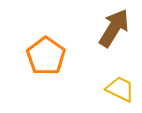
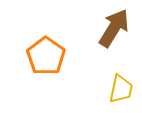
yellow trapezoid: moved 1 px right; rotated 76 degrees clockwise
